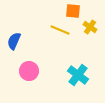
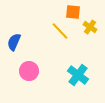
orange square: moved 1 px down
yellow line: moved 1 px down; rotated 24 degrees clockwise
blue semicircle: moved 1 px down
